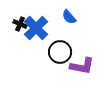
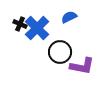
blue semicircle: rotated 105 degrees clockwise
blue cross: moved 1 px right
